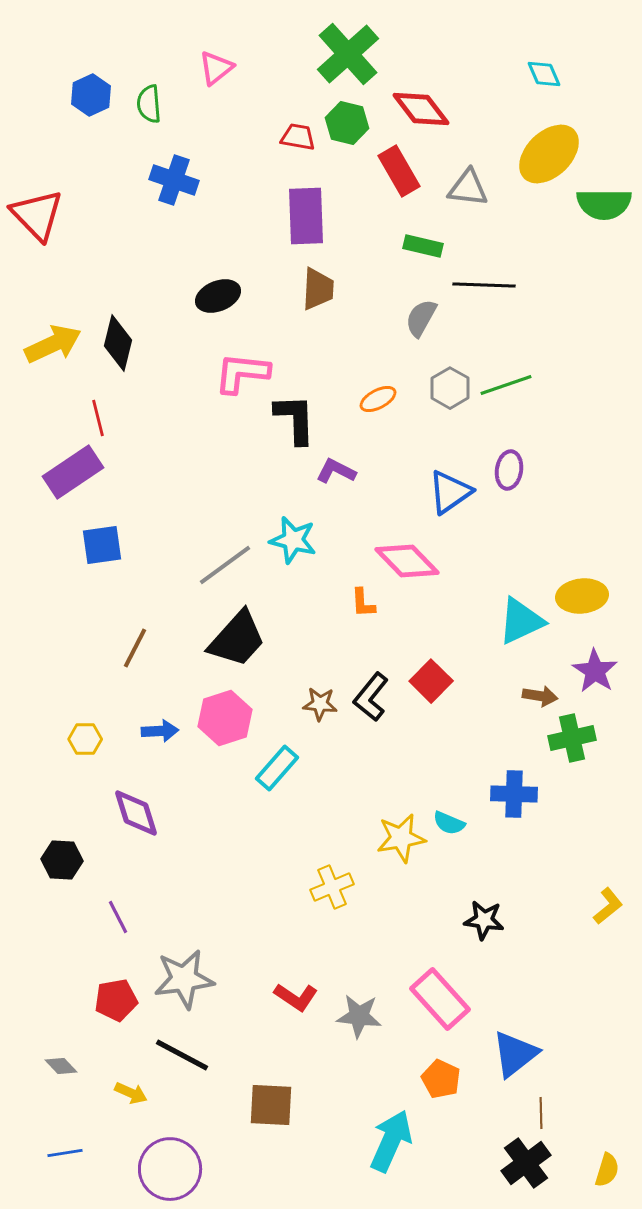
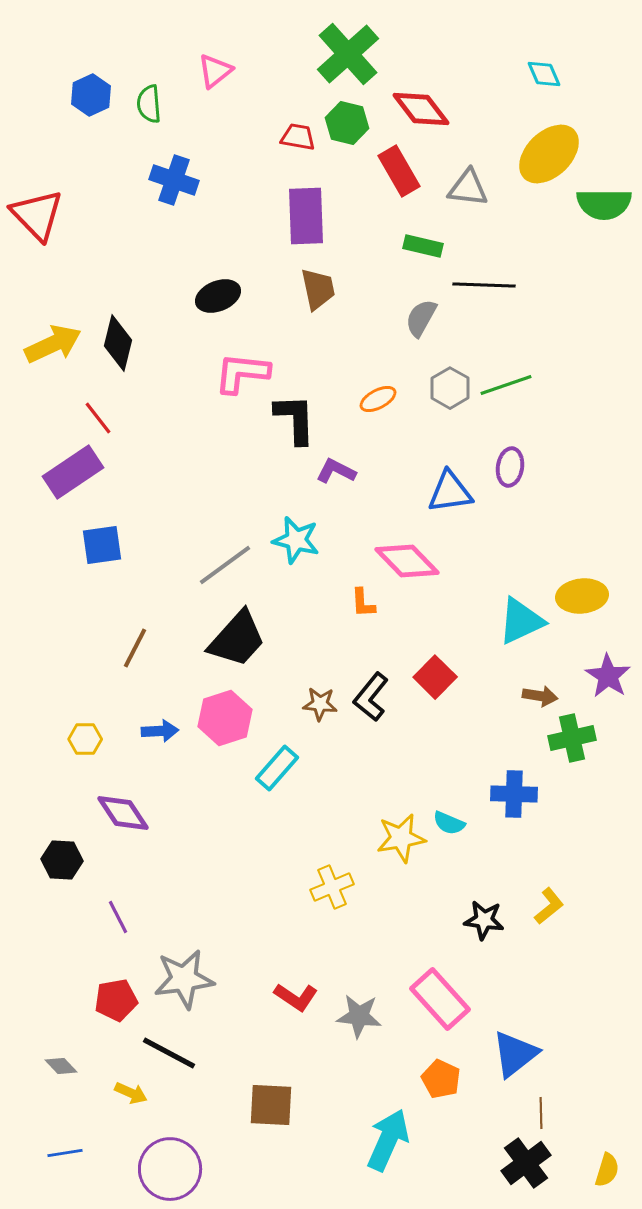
pink triangle at (216, 68): moved 1 px left, 3 px down
brown trapezoid at (318, 289): rotated 15 degrees counterclockwise
red line at (98, 418): rotated 24 degrees counterclockwise
purple ellipse at (509, 470): moved 1 px right, 3 px up
blue triangle at (450, 492): rotated 27 degrees clockwise
cyan star at (293, 540): moved 3 px right
purple star at (595, 671): moved 13 px right, 5 px down
red square at (431, 681): moved 4 px right, 4 px up
purple diamond at (136, 813): moved 13 px left; rotated 16 degrees counterclockwise
yellow L-shape at (608, 906): moved 59 px left
black line at (182, 1055): moved 13 px left, 2 px up
cyan arrow at (391, 1141): moved 3 px left, 1 px up
